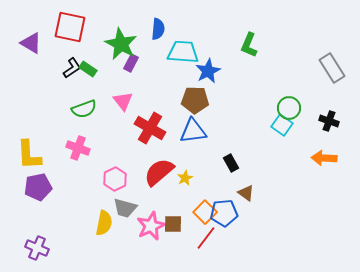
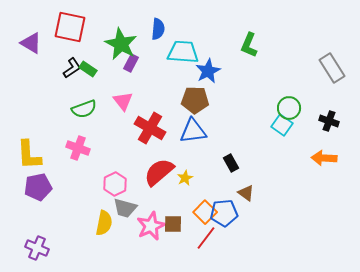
pink hexagon: moved 5 px down
